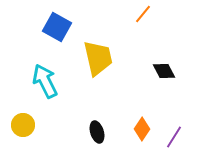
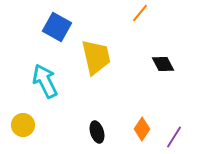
orange line: moved 3 px left, 1 px up
yellow trapezoid: moved 2 px left, 1 px up
black diamond: moved 1 px left, 7 px up
